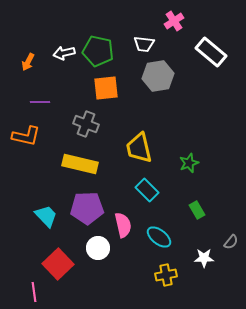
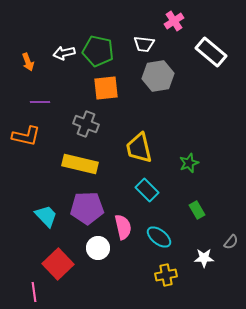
orange arrow: rotated 48 degrees counterclockwise
pink semicircle: moved 2 px down
